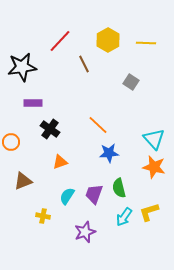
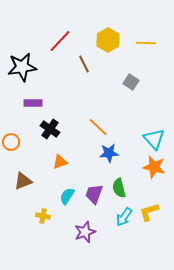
orange line: moved 2 px down
